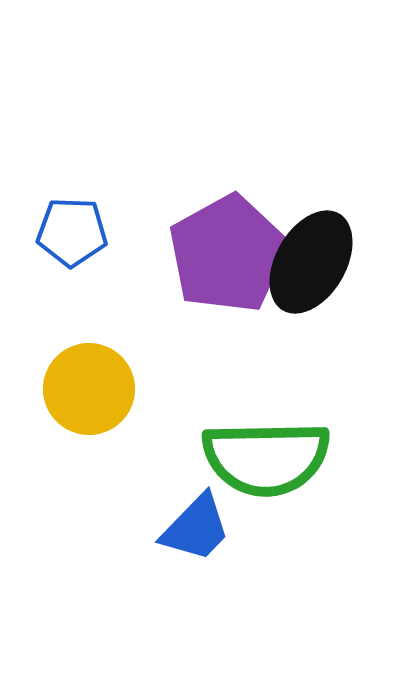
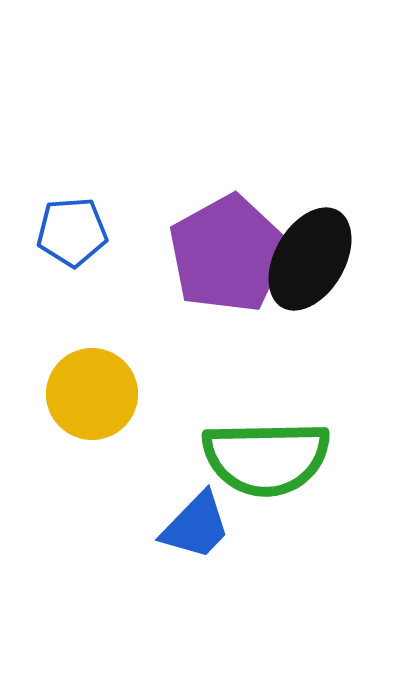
blue pentagon: rotated 6 degrees counterclockwise
black ellipse: moved 1 px left, 3 px up
yellow circle: moved 3 px right, 5 px down
blue trapezoid: moved 2 px up
